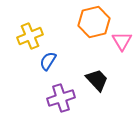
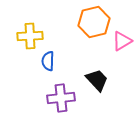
yellow cross: rotated 20 degrees clockwise
pink triangle: rotated 30 degrees clockwise
blue semicircle: rotated 30 degrees counterclockwise
purple cross: rotated 12 degrees clockwise
